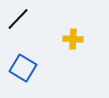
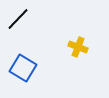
yellow cross: moved 5 px right, 8 px down; rotated 18 degrees clockwise
